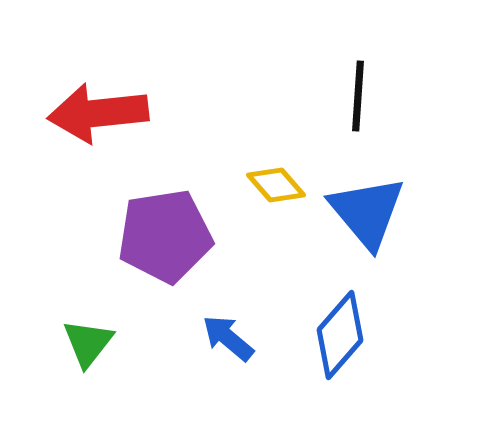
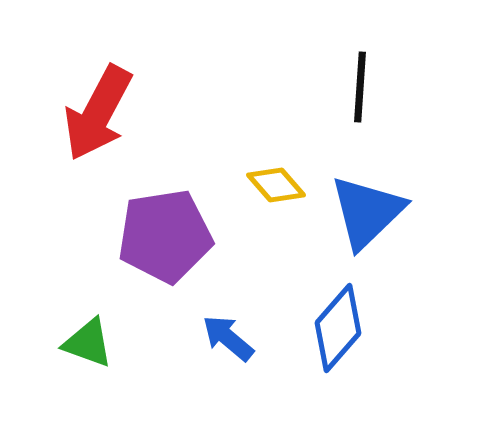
black line: moved 2 px right, 9 px up
red arrow: rotated 56 degrees counterclockwise
blue triangle: rotated 26 degrees clockwise
blue diamond: moved 2 px left, 7 px up
green triangle: rotated 48 degrees counterclockwise
